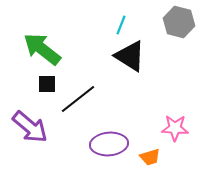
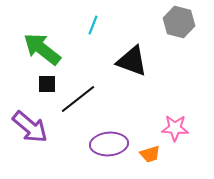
cyan line: moved 28 px left
black triangle: moved 2 px right, 5 px down; rotated 12 degrees counterclockwise
orange trapezoid: moved 3 px up
